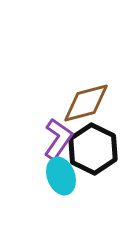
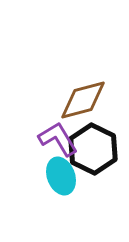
brown diamond: moved 3 px left, 3 px up
purple L-shape: rotated 66 degrees counterclockwise
